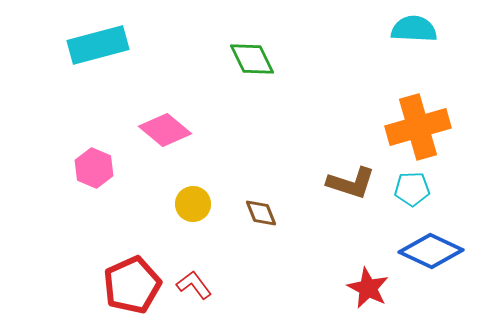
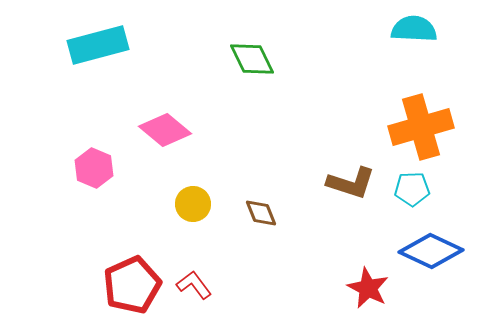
orange cross: moved 3 px right
